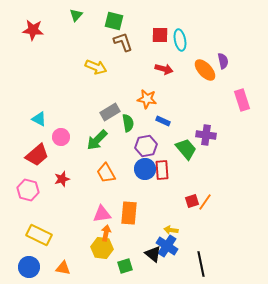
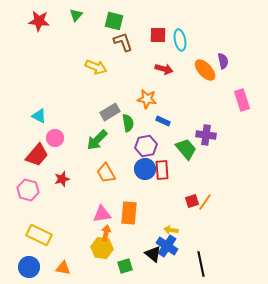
red star at (33, 30): moved 6 px right, 9 px up
red square at (160, 35): moved 2 px left
cyan triangle at (39, 119): moved 3 px up
pink circle at (61, 137): moved 6 px left, 1 px down
red trapezoid at (37, 155): rotated 10 degrees counterclockwise
